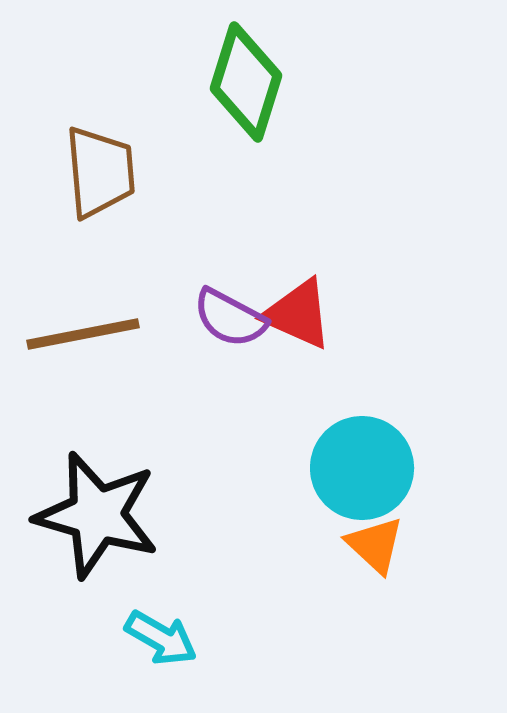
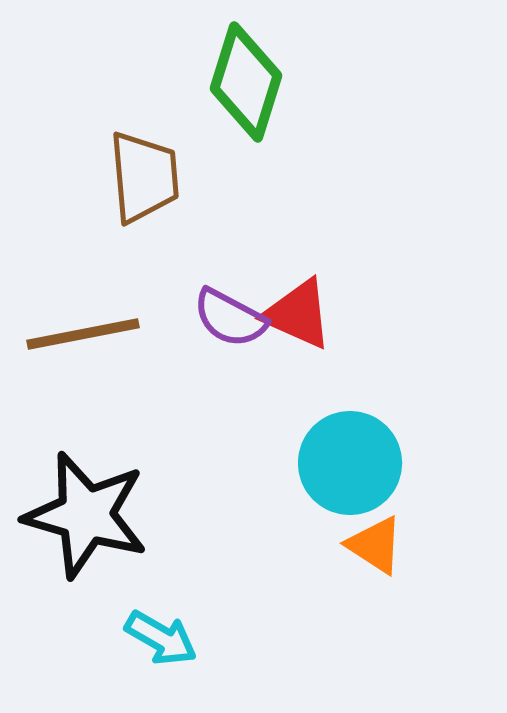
brown trapezoid: moved 44 px right, 5 px down
cyan circle: moved 12 px left, 5 px up
black star: moved 11 px left
orange triangle: rotated 10 degrees counterclockwise
